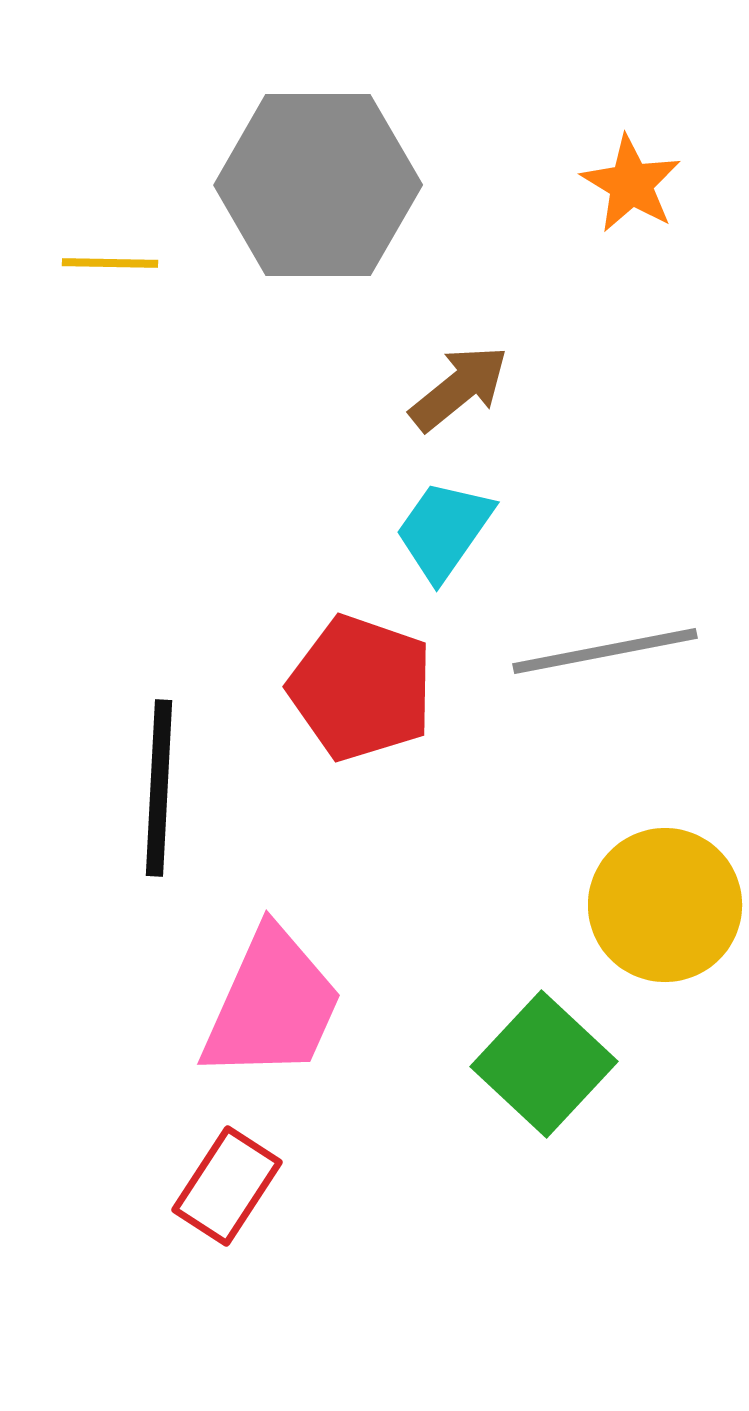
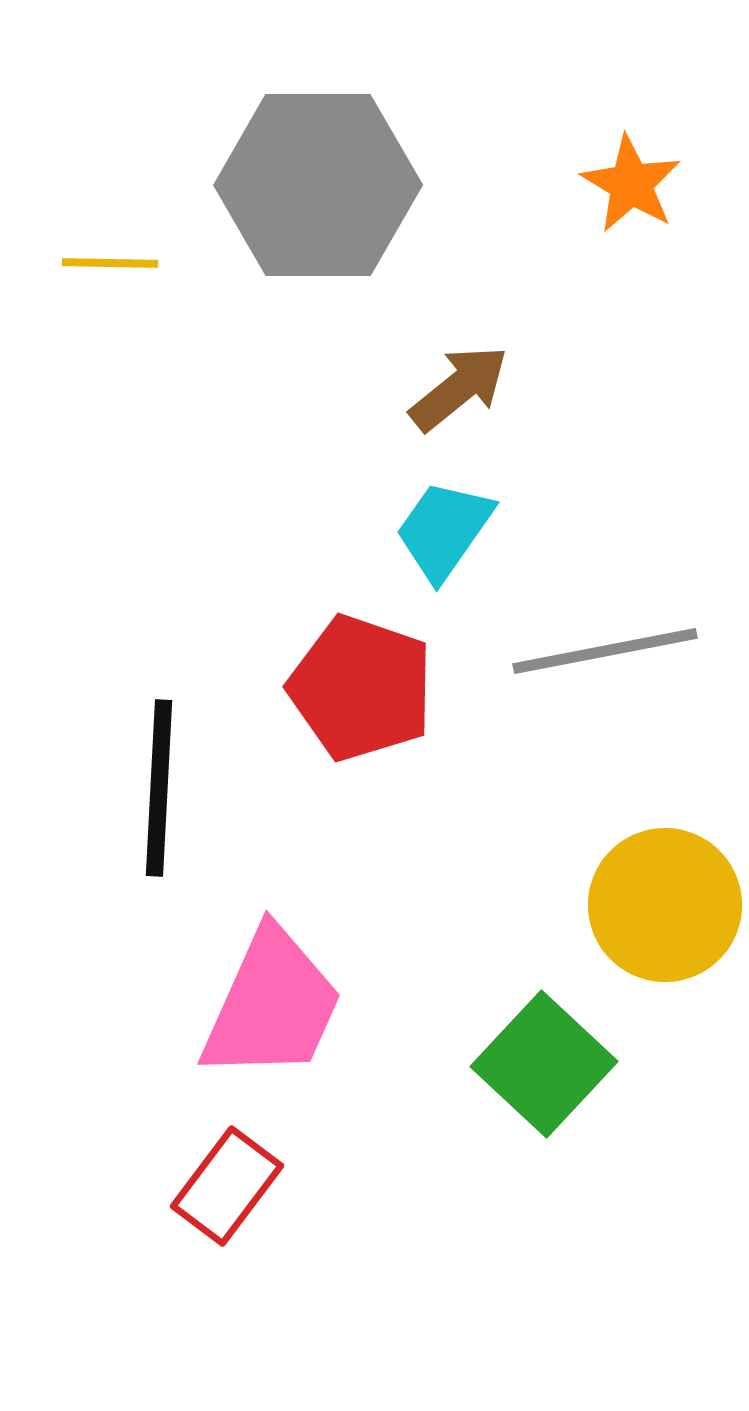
red rectangle: rotated 4 degrees clockwise
